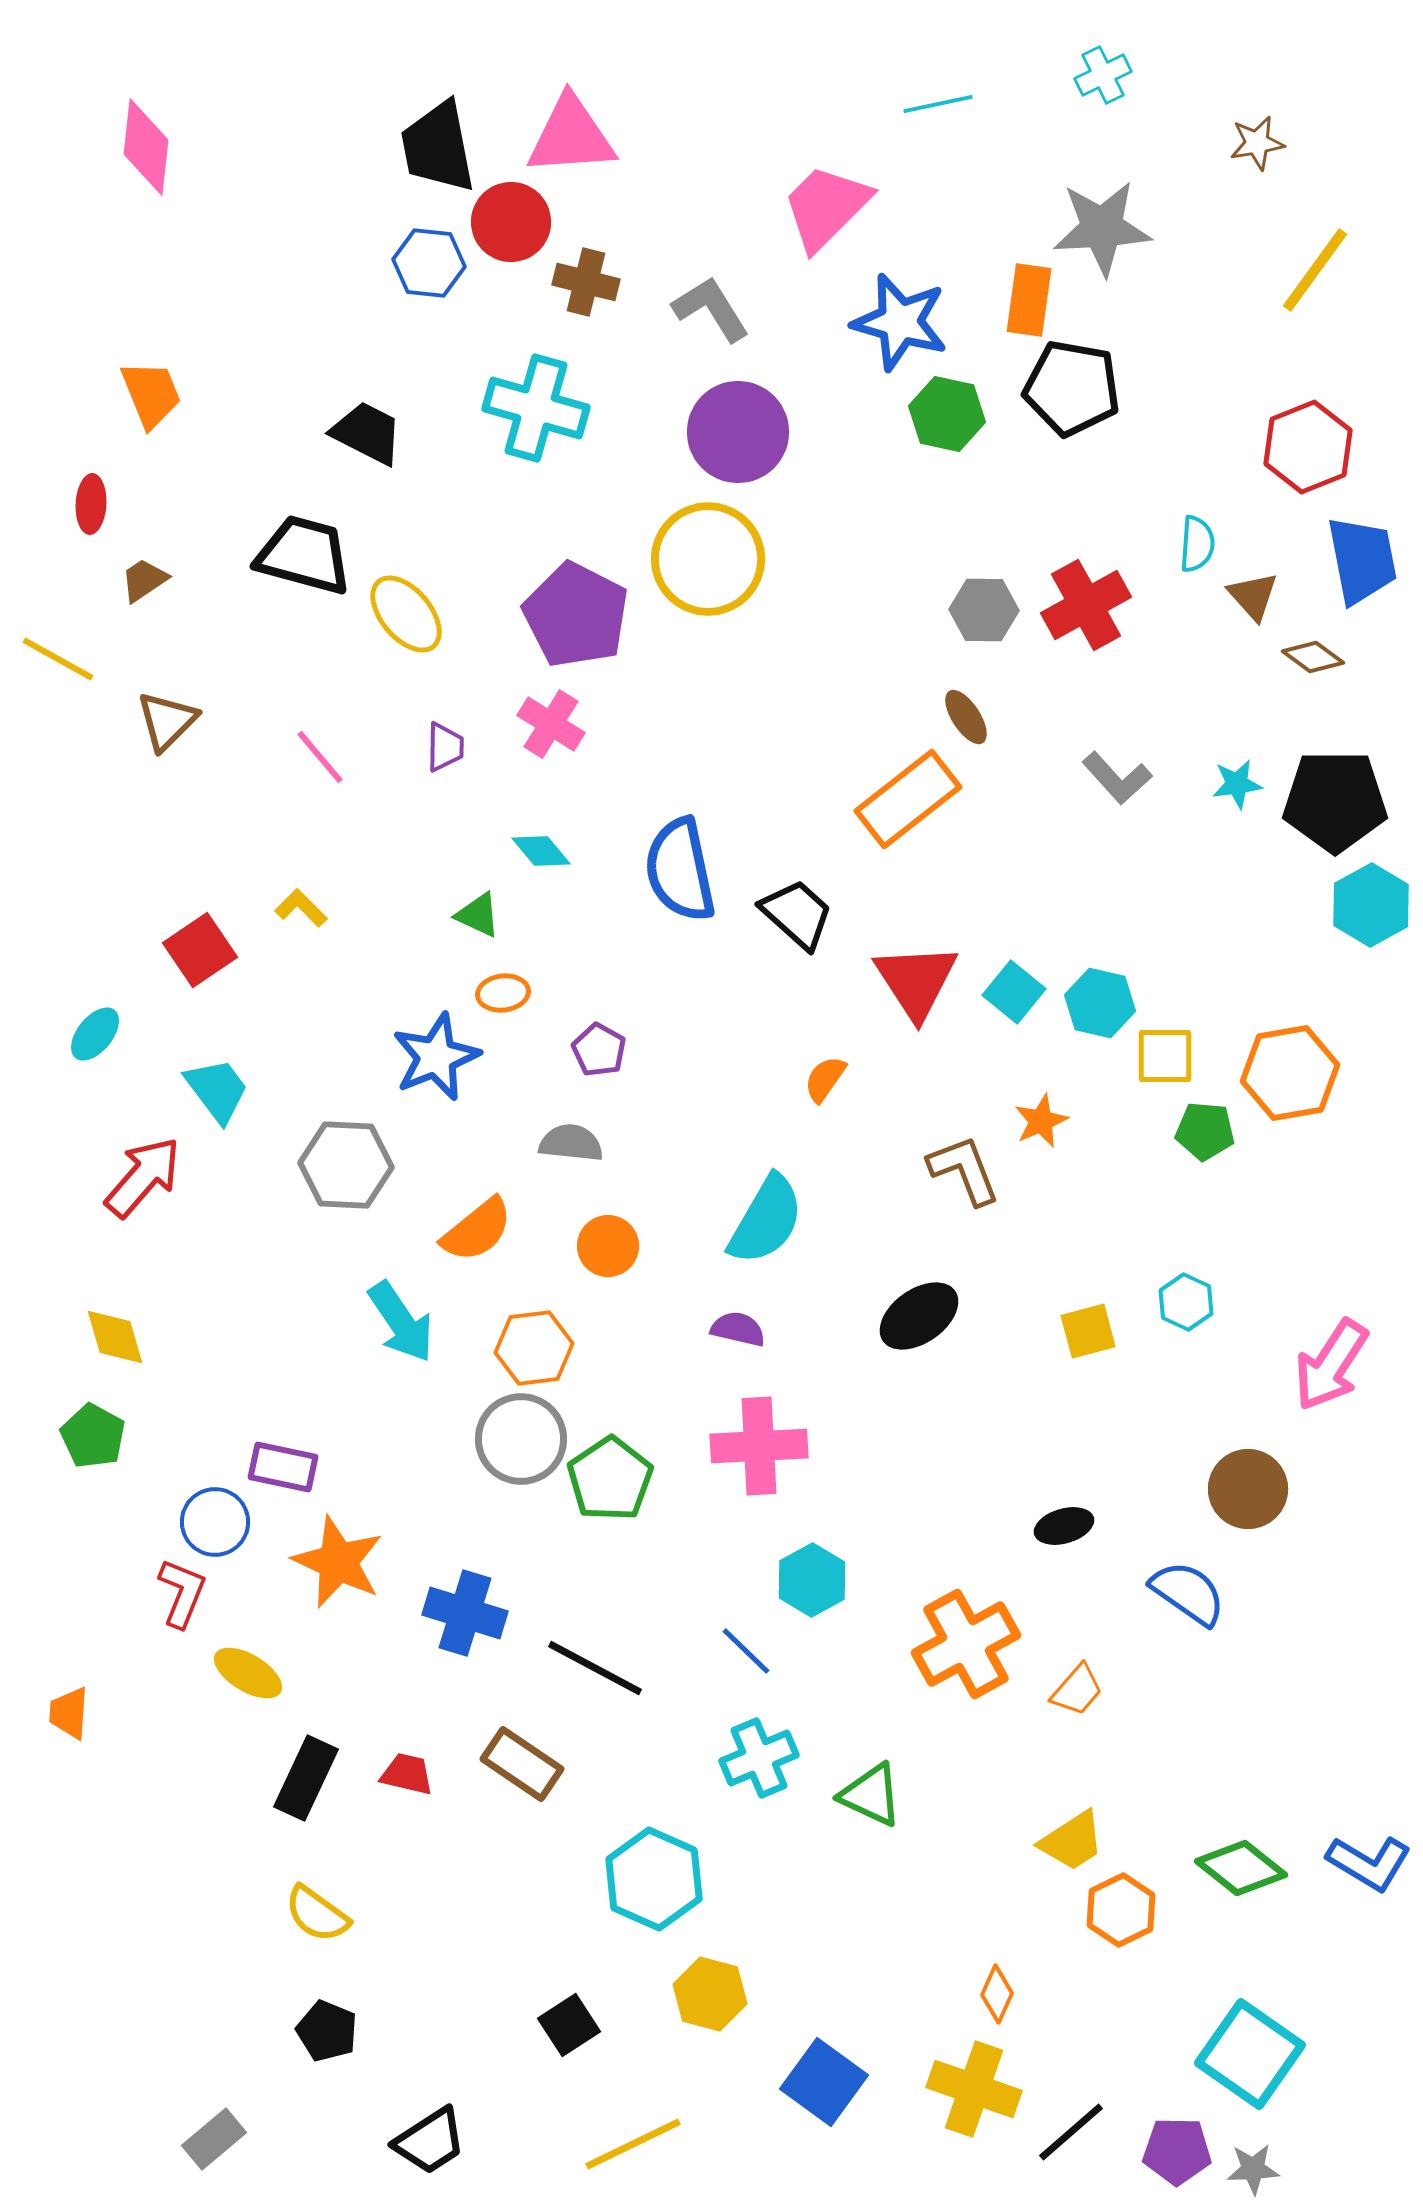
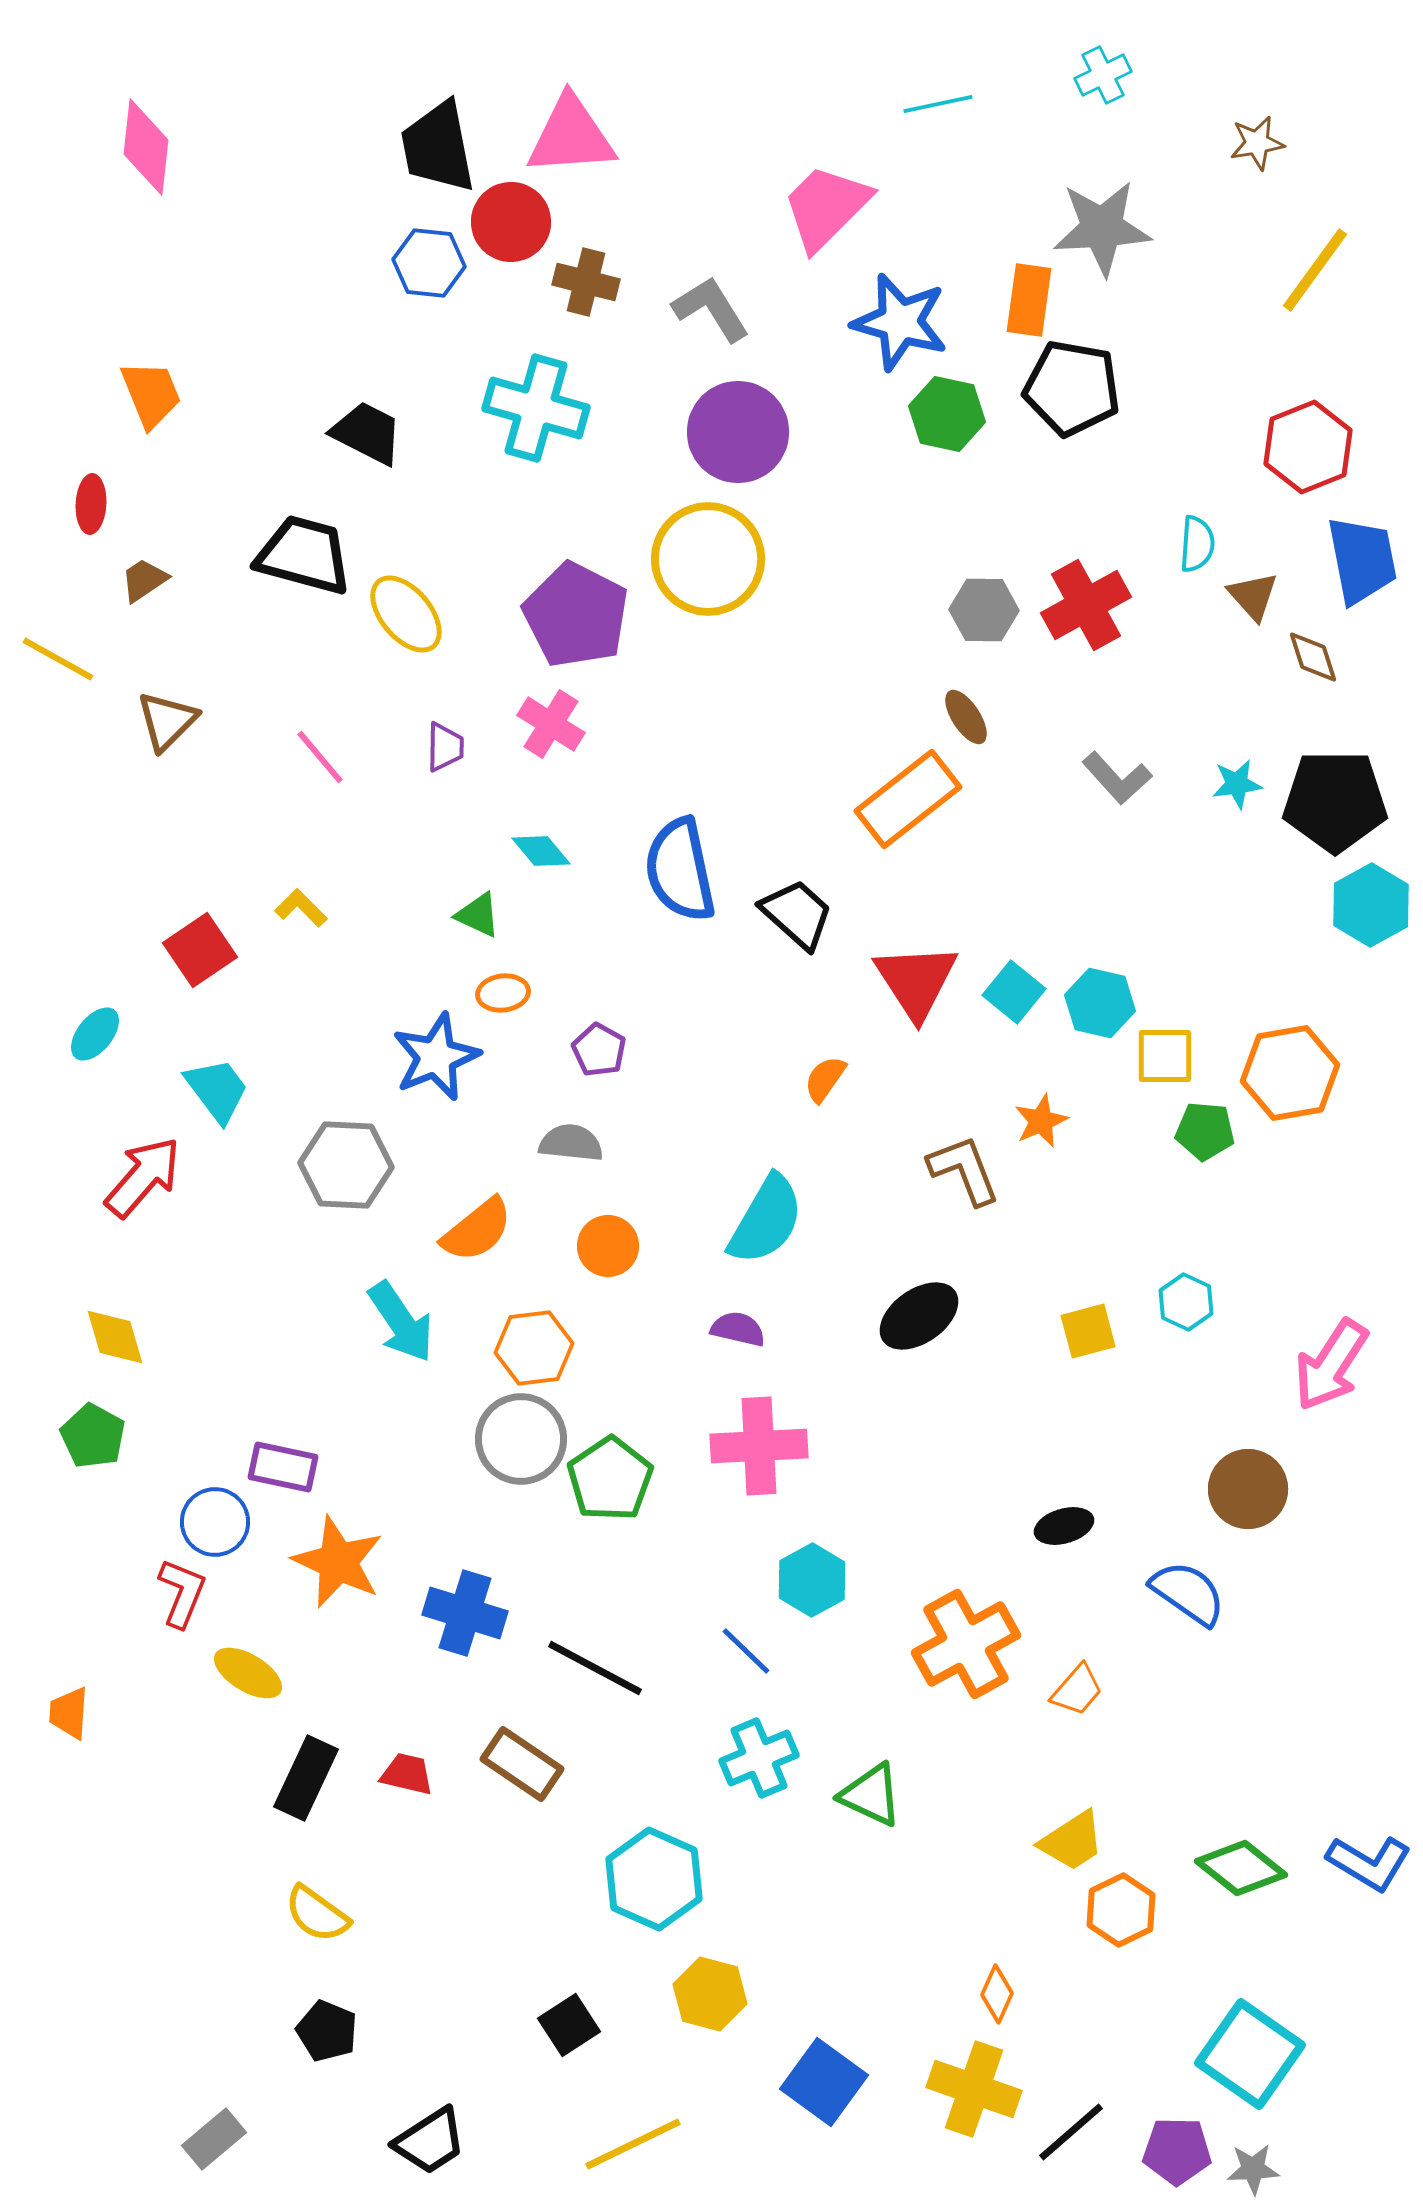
brown diamond at (1313, 657): rotated 36 degrees clockwise
